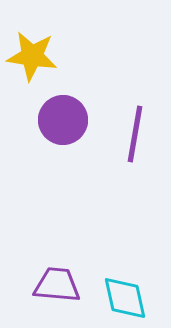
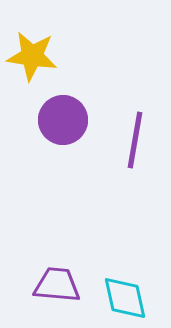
purple line: moved 6 px down
